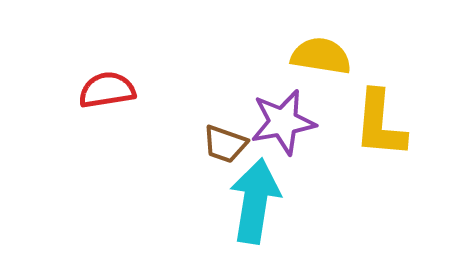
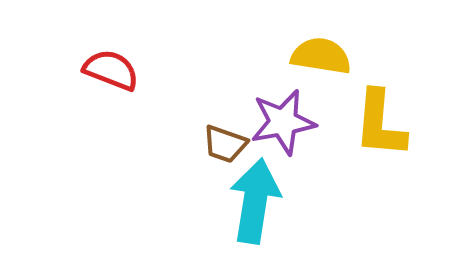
red semicircle: moved 4 px right, 20 px up; rotated 30 degrees clockwise
